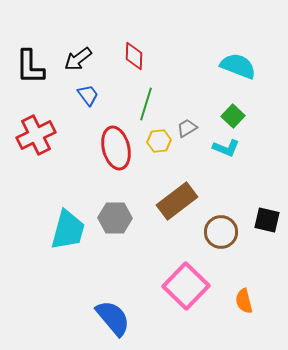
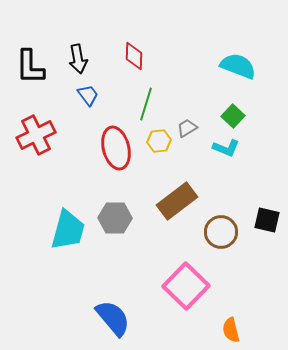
black arrow: rotated 64 degrees counterclockwise
orange semicircle: moved 13 px left, 29 px down
